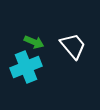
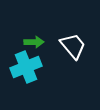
green arrow: rotated 24 degrees counterclockwise
